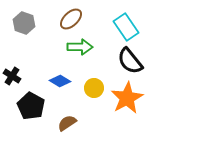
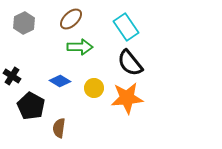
gray hexagon: rotated 15 degrees clockwise
black semicircle: moved 2 px down
orange star: rotated 24 degrees clockwise
brown semicircle: moved 8 px left, 5 px down; rotated 48 degrees counterclockwise
